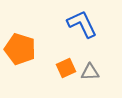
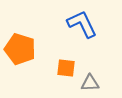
orange square: rotated 30 degrees clockwise
gray triangle: moved 11 px down
